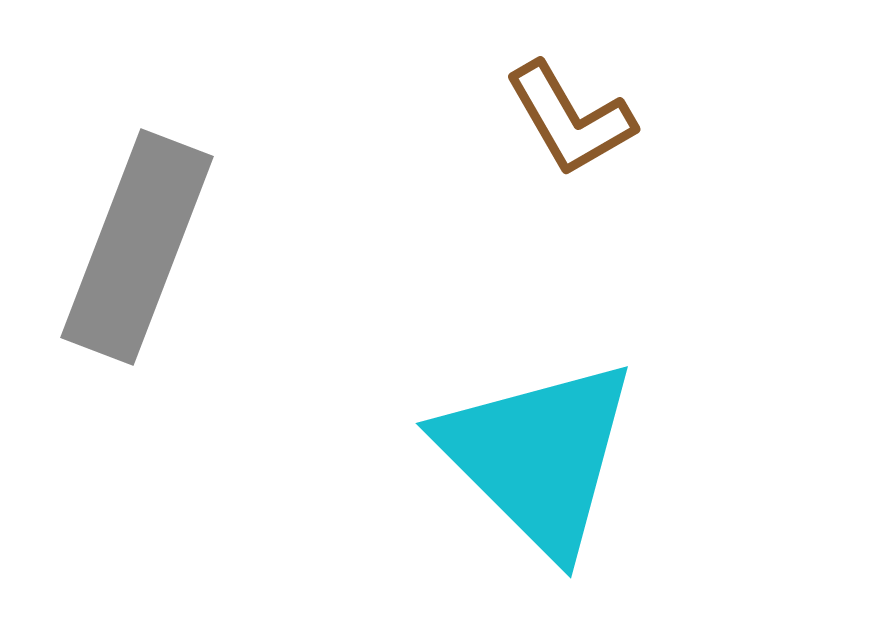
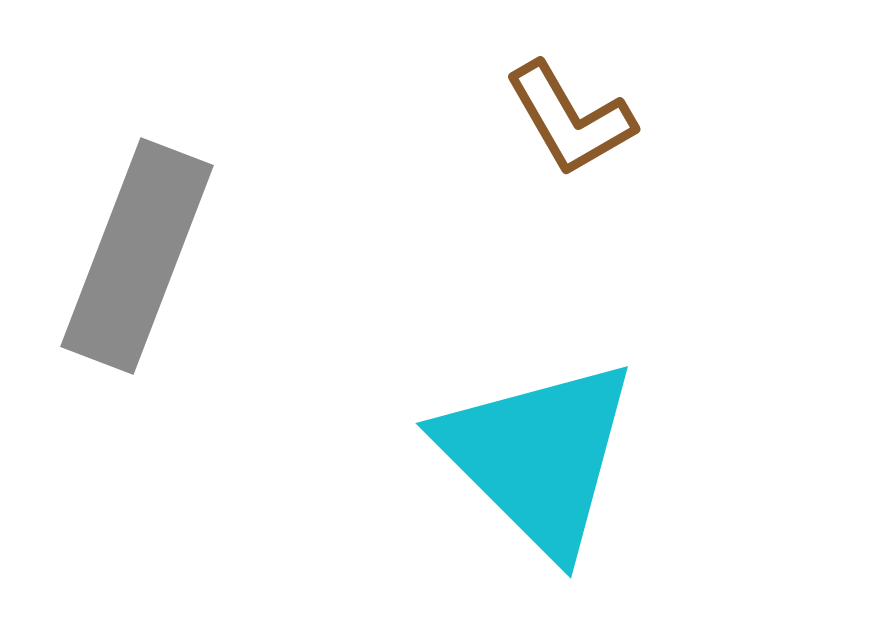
gray rectangle: moved 9 px down
